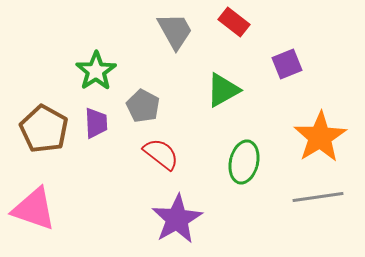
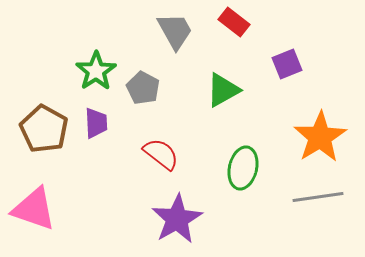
gray pentagon: moved 18 px up
green ellipse: moved 1 px left, 6 px down
